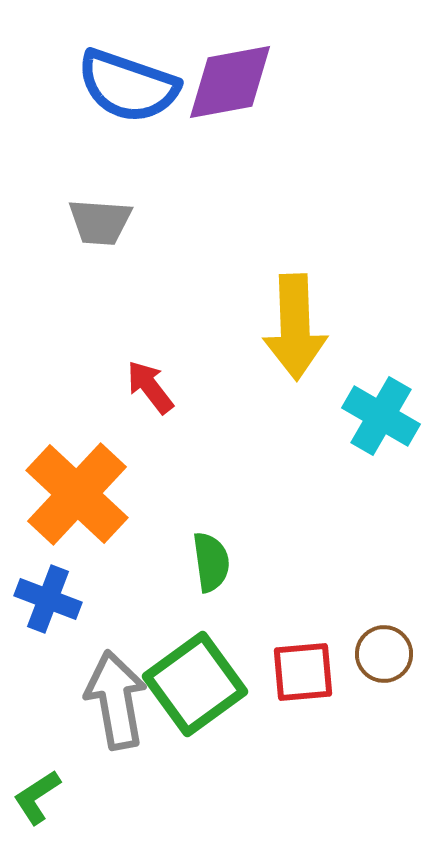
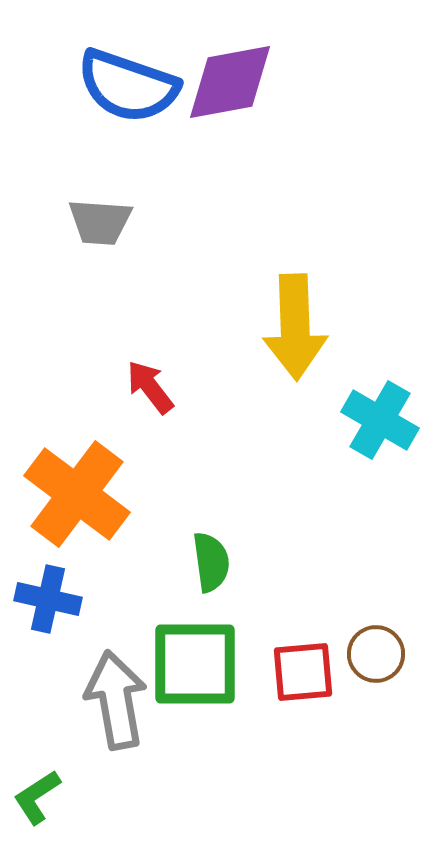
cyan cross: moved 1 px left, 4 px down
orange cross: rotated 6 degrees counterclockwise
blue cross: rotated 8 degrees counterclockwise
brown circle: moved 8 px left
green square: moved 20 px up; rotated 36 degrees clockwise
